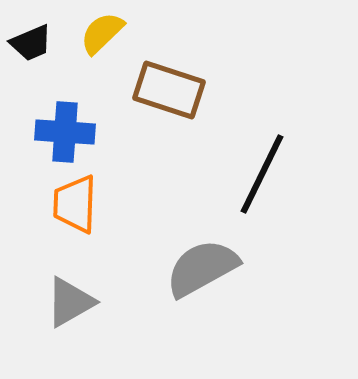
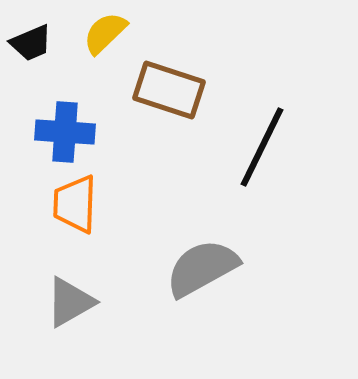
yellow semicircle: moved 3 px right
black line: moved 27 px up
